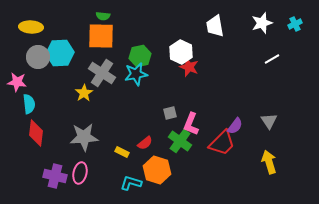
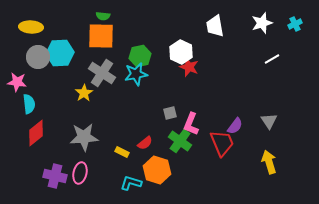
red diamond: rotated 44 degrees clockwise
red trapezoid: rotated 68 degrees counterclockwise
